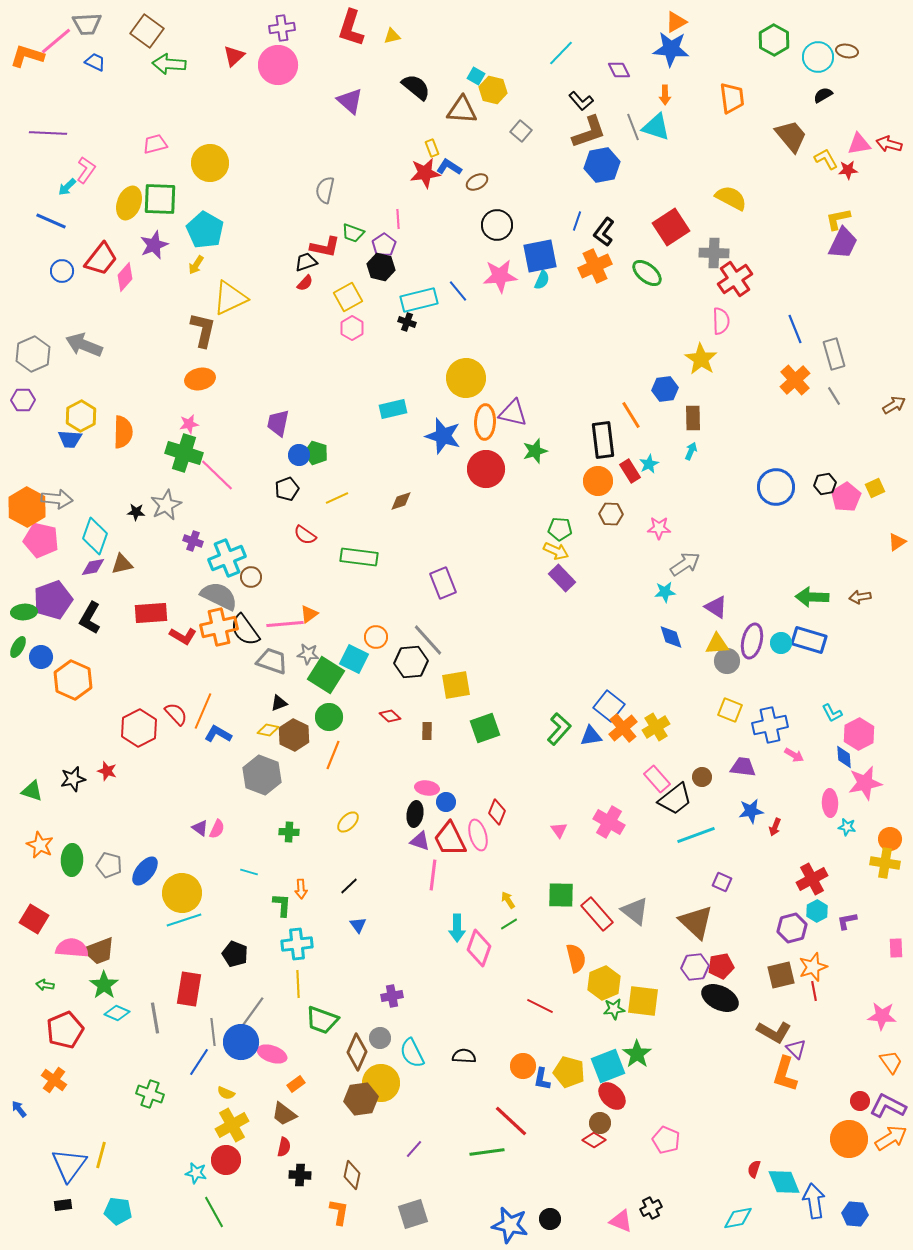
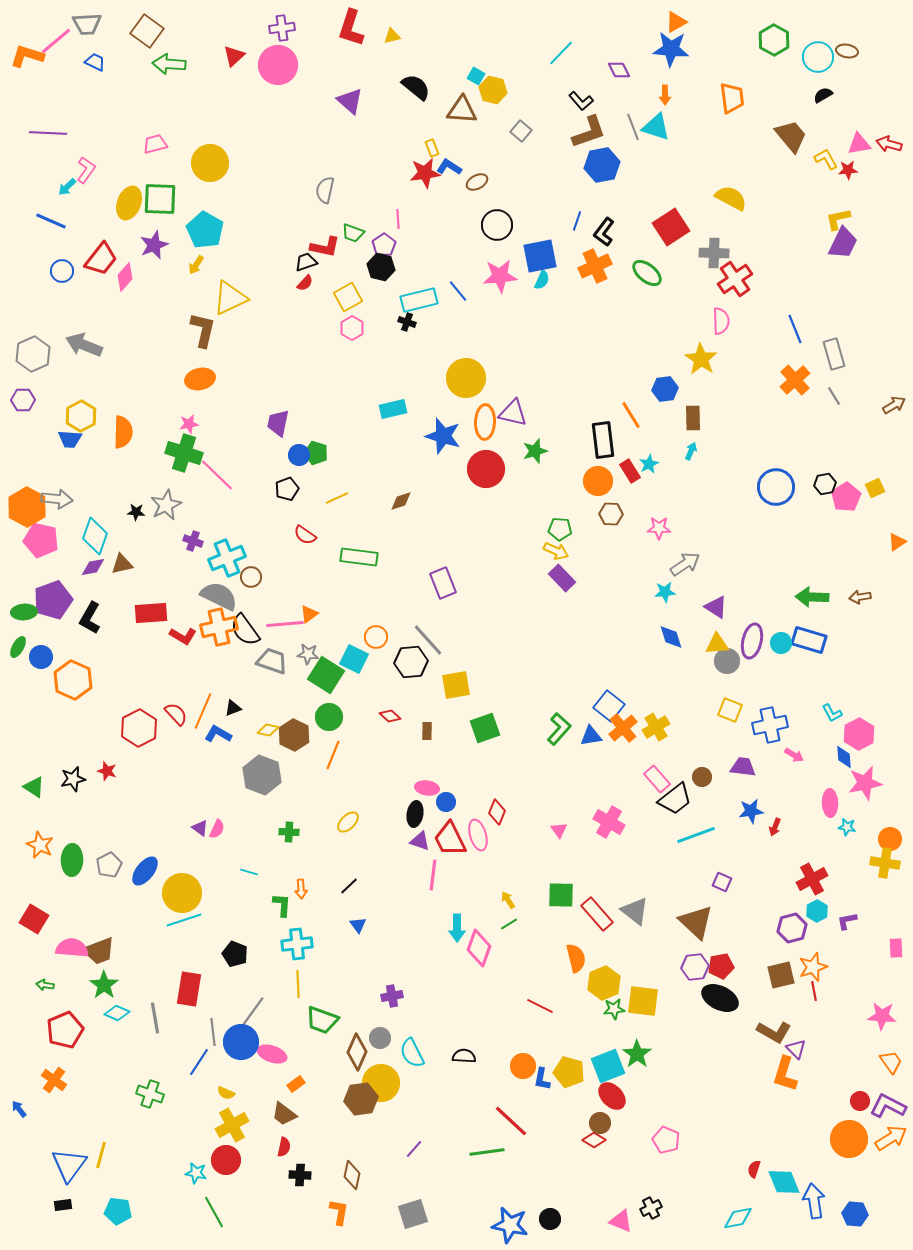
black triangle at (279, 703): moved 46 px left, 5 px down
green triangle at (32, 791): moved 2 px right, 4 px up; rotated 15 degrees clockwise
gray pentagon at (109, 865): rotated 30 degrees clockwise
